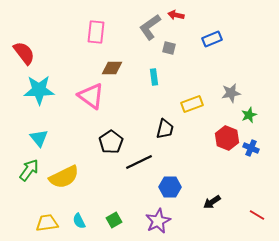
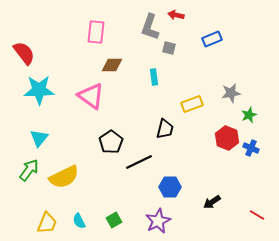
gray L-shape: rotated 36 degrees counterclockwise
brown diamond: moved 3 px up
cyan triangle: rotated 18 degrees clockwise
yellow trapezoid: rotated 120 degrees clockwise
